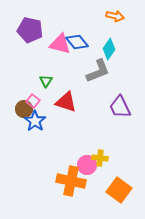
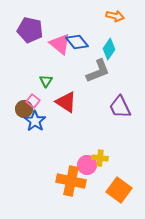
pink triangle: rotated 25 degrees clockwise
red triangle: rotated 15 degrees clockwise
